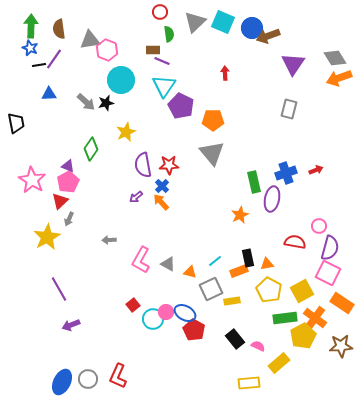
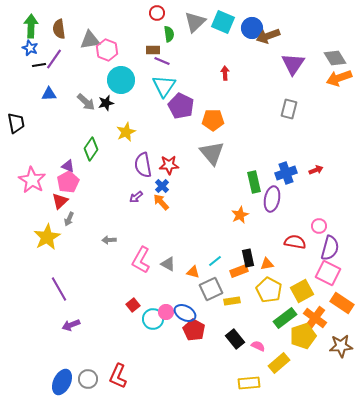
red circle at (160, 12): moved 3 px left, 1 px down
orange triangle at (190, 272): moved 3 px right
green rectangle at (285, 318): rotated 30 degrees counterclockwise
yellow pentagon at (303, 336): rotated 10 degrees clockwise
